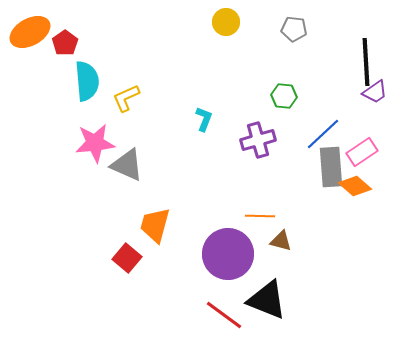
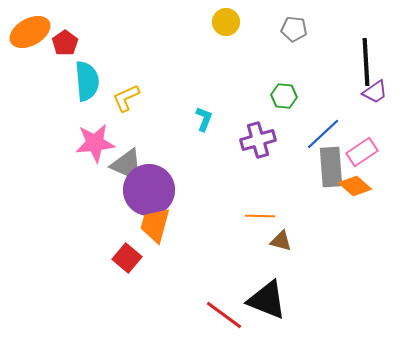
purple circle: moved 79 px left, 64 px up
